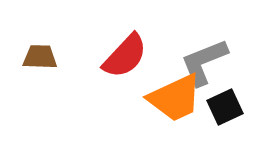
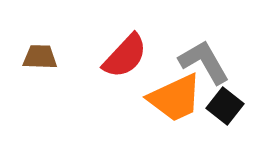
gray L-shape: rotated 82 degrees clockwise
black square: moved 1 px up; rotated 27 degrees counterclockwise
